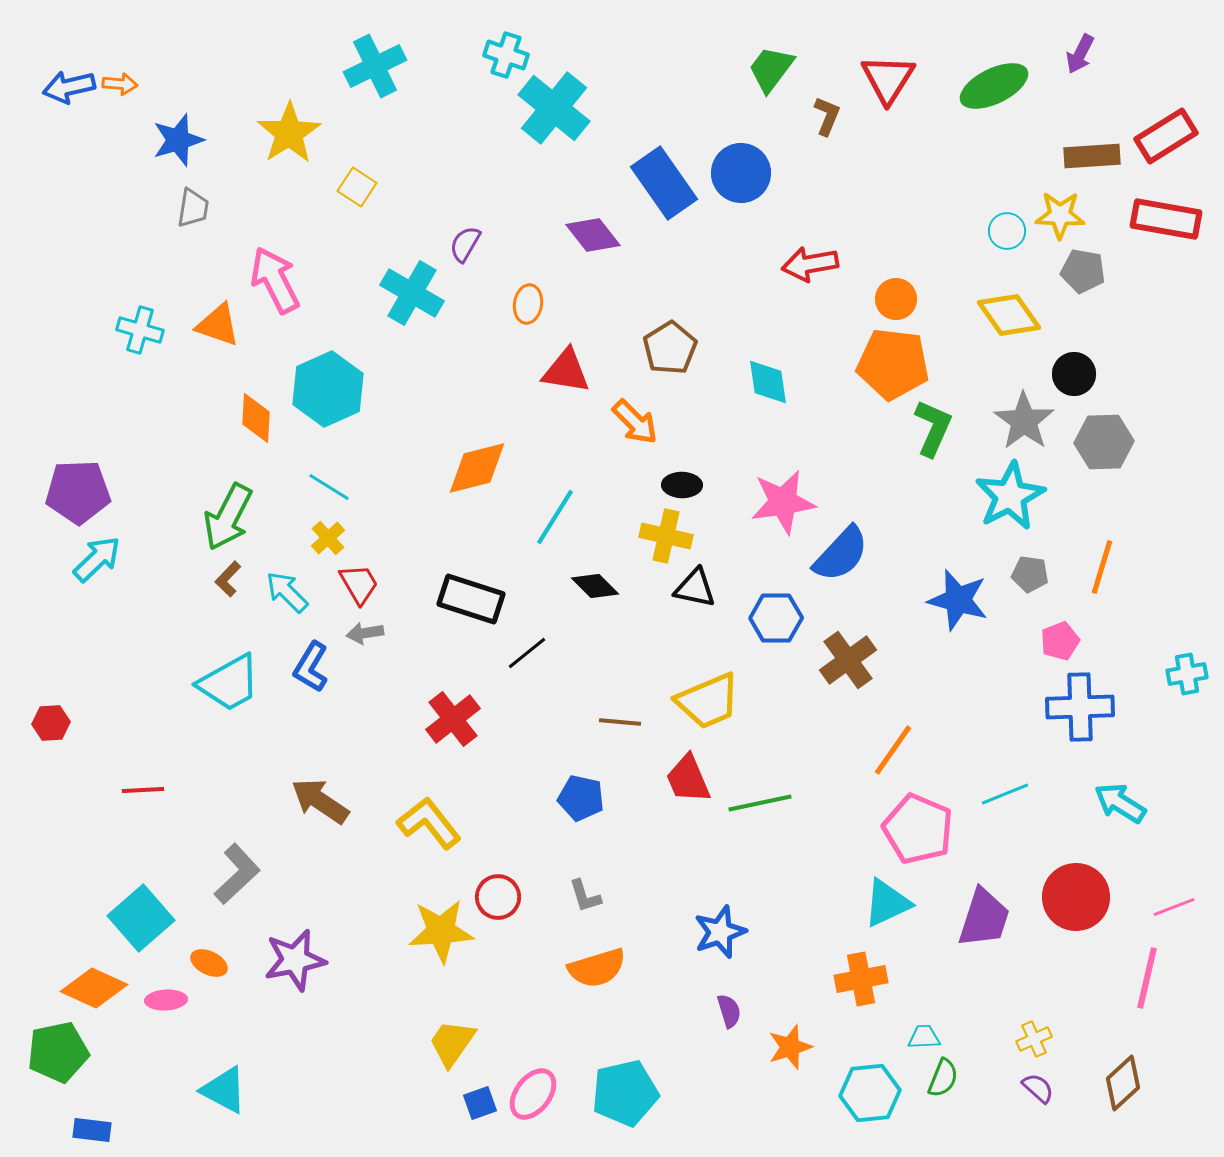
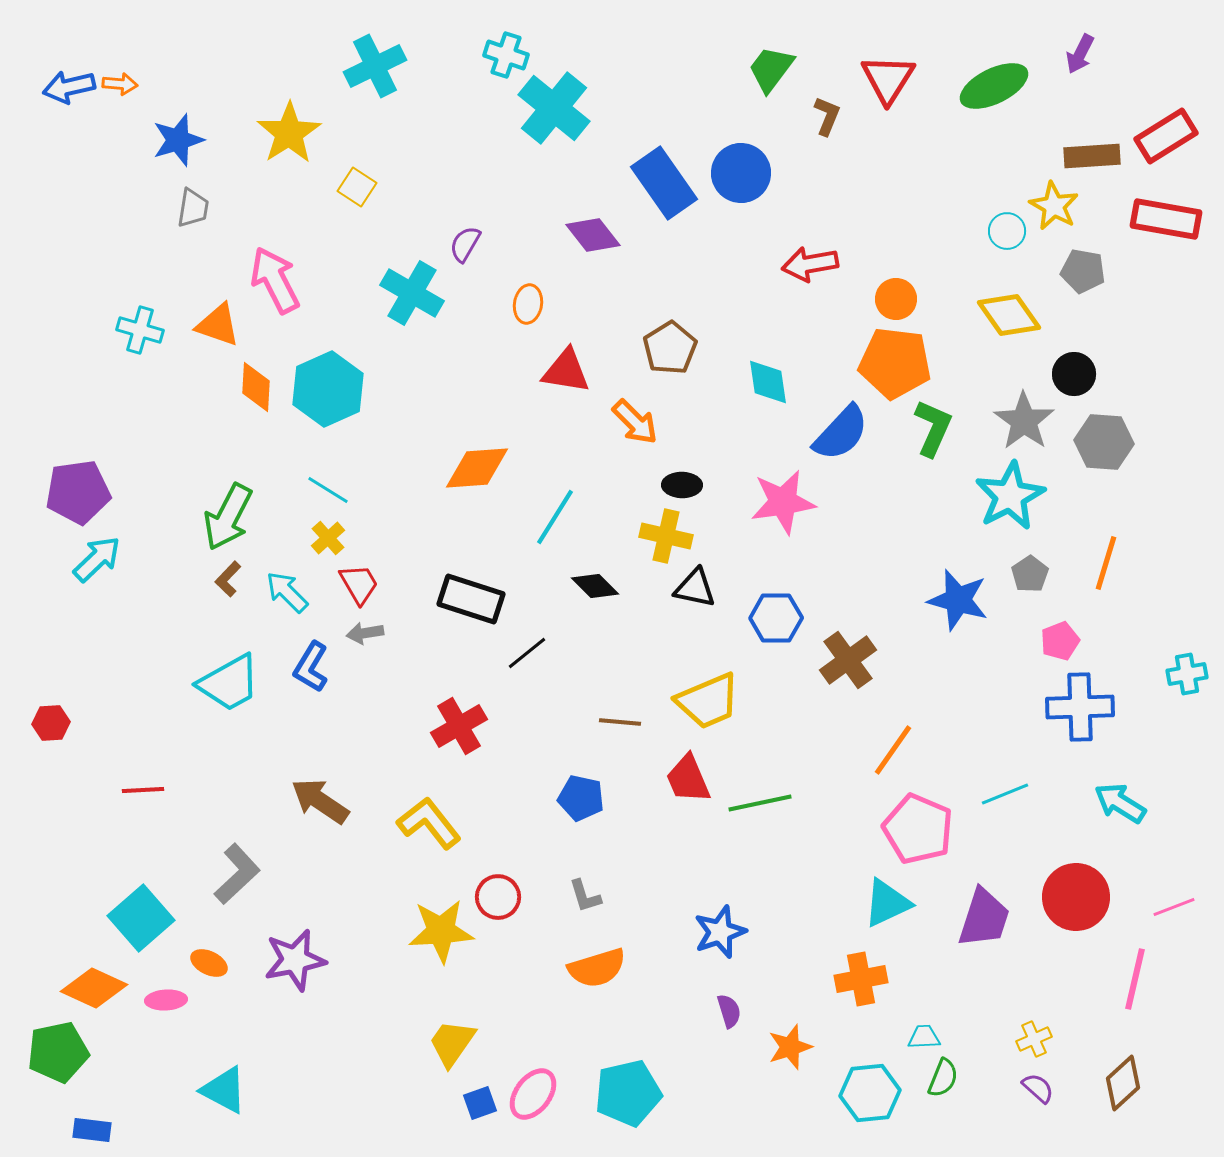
yellow star at (1060, 215): moved 6 px left, 9 px up; rotated 27 degrees clockwise
orange pentagon at (893, 364): moved 2 px right, 1 px up
orange diamond at (256, 418): moved 31 px up
gray hexagon at (1104, 442): rotated 6 degrees clockwise
orange diamond at (477, 468): rotated 10 degrees clockwise
cyan line at (329, 487): moved 1 px left, 3 px down
purple pentagon at (78, 492): rotated 6 degrees counterclockwise
blue semicircle at (841, 554): moved 121 px up
orange line at (1102, 567): moved 4 px right, 4 px up
gray pentagon at (1030, 574): rotated 30 degrees clockwise
red cross at (453, 719): moved 6 px right, 7 px down; rotated 8 degrees clockwise
pink line at (1147, 978): moved 12 px left, 1 px down
cyan pentagon at (625, 1093): moved 3 px right
